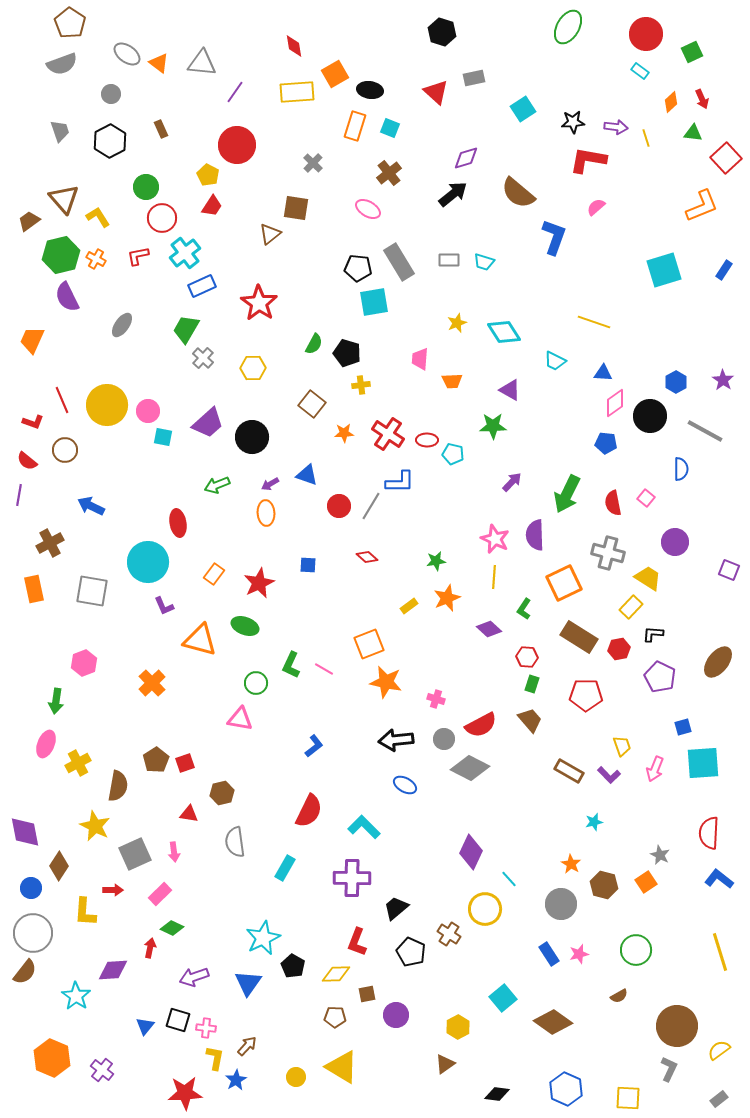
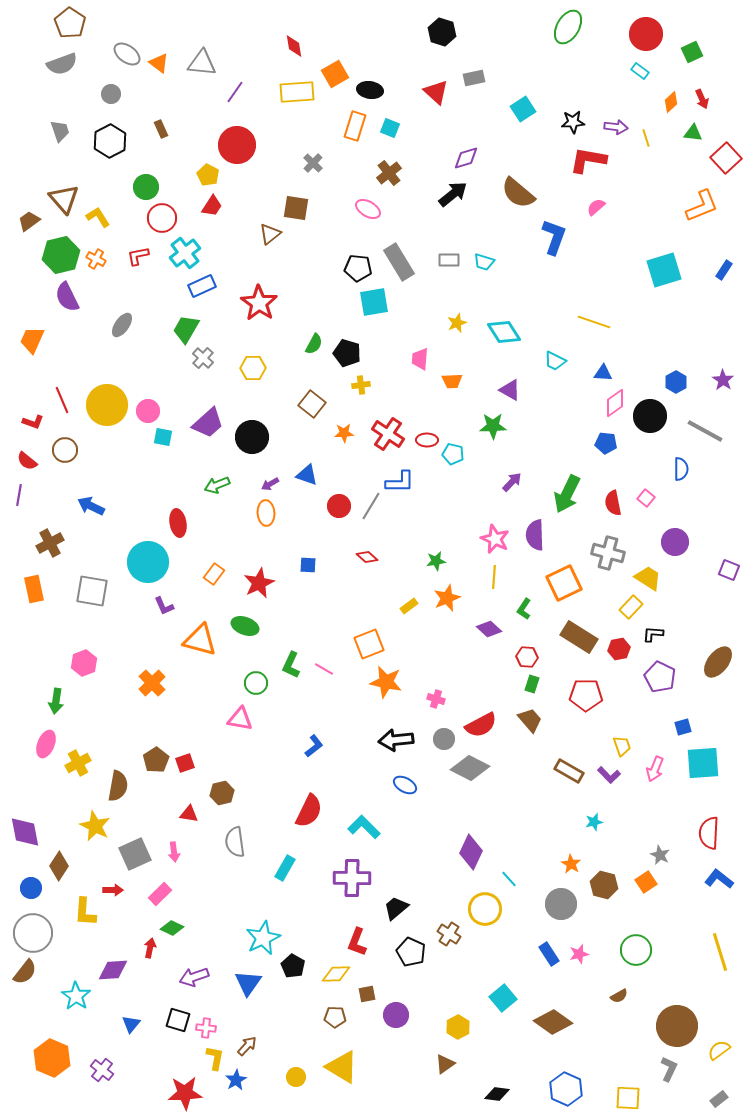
blue triangle at (145, 1026): moved 14 px left, 2 px up
